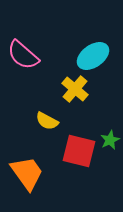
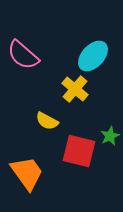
cyan ellipse: rotated 12 degrees counterclockwise
green star: moved 4 px up
